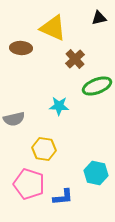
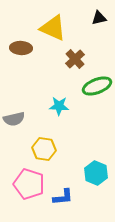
cyan hexagon: rotated 10 degrees clockwise
